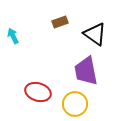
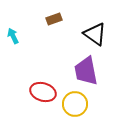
brown rectangle: moved 6 px left, 3 px up
red ellipse: moved 5 px right
